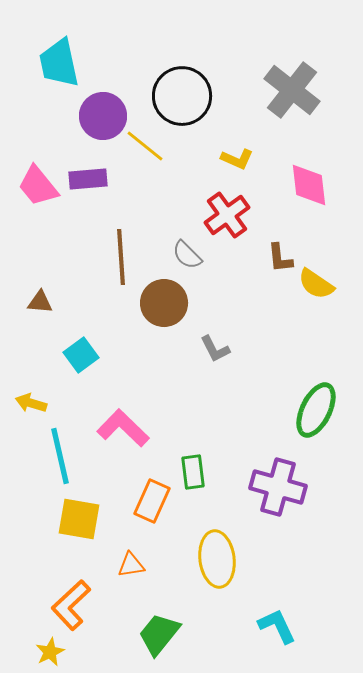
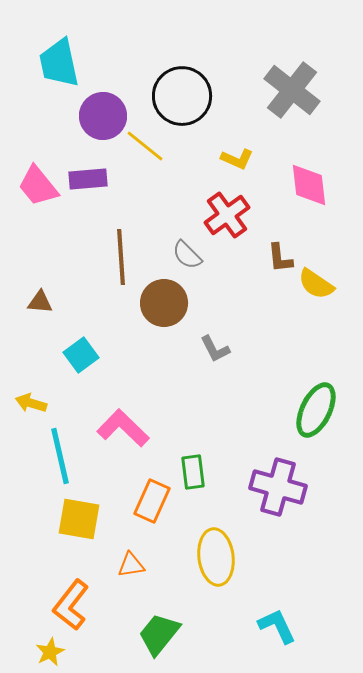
yellow ellipse: moved 1 px left, 2 px up
orange L-shape: rotated 9 degrees counterclockwise
